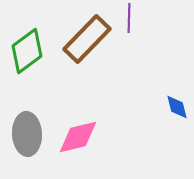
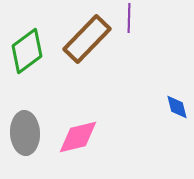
gray ellipse: moved 2 px left, 1 px up
